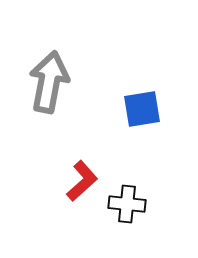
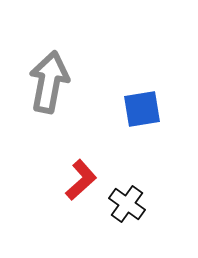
red L-shape: moved 1 px left, 1 px up
black cross: rotated 30 degrees clockwise
